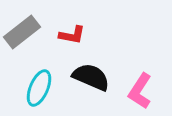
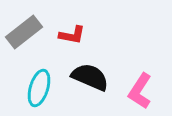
gray rectangle: moved 2 px right
black semicircle: moved 1 px left
cyan ellipse: rotated 6 degrees counterclockwise
